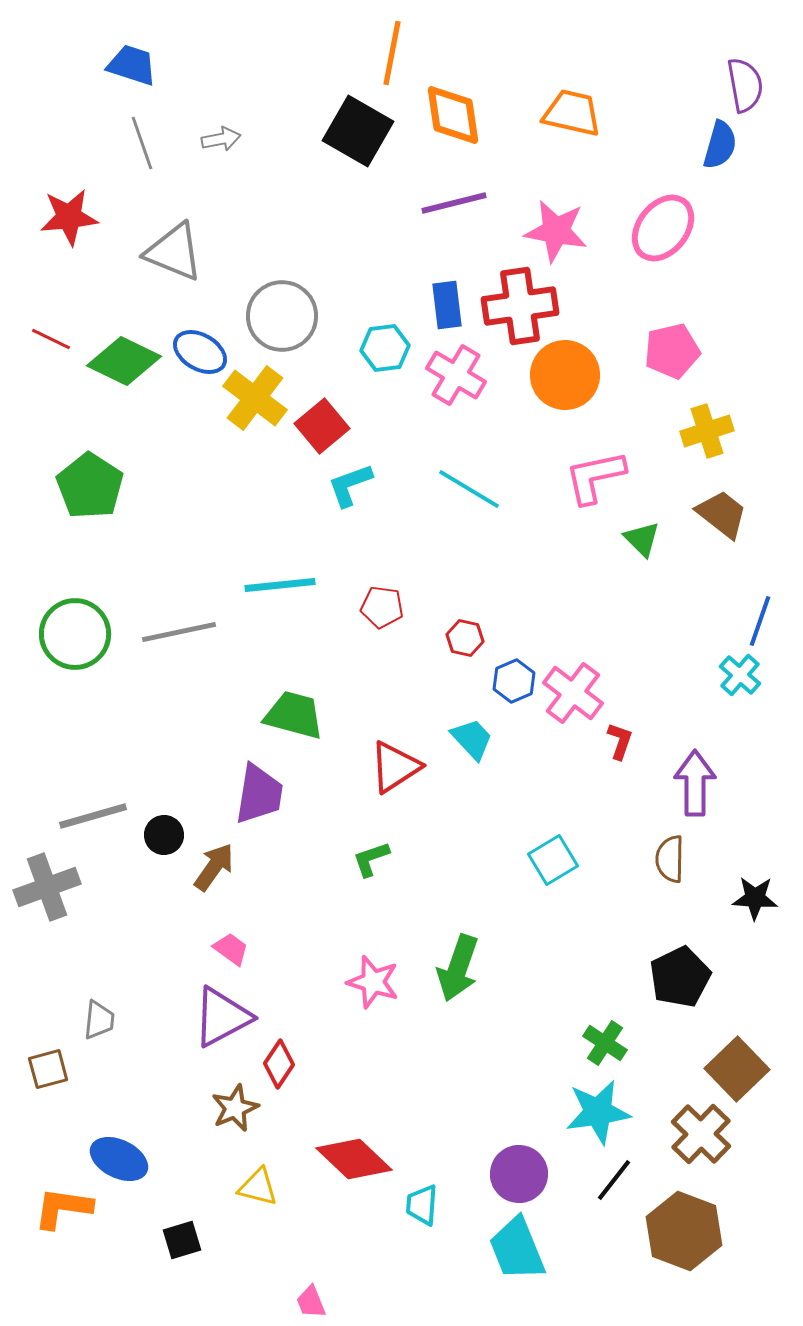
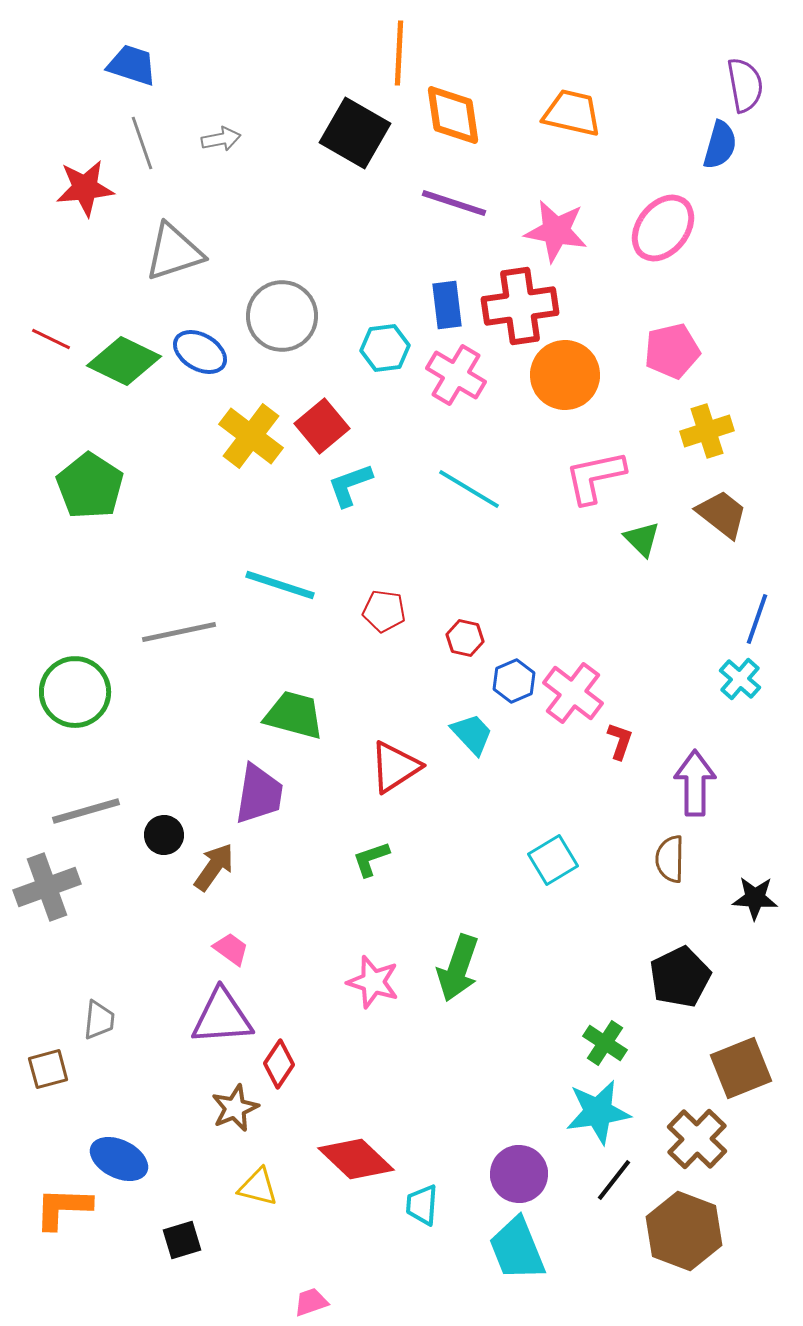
orange line at (392, 53): moved 7 px right; rotated 8 degrees counterclockwise
black square at (358, 131): moved 3 px left, 2 px down
purple line at (454, 203): rotated 32 degrees clockwise
red star at (69, 217): moved 16 px right, 29 px up
gray triangle at (174, 252): rotated 40 degrees counterclockwise
yellow cross at (255, 398): moved 4 px left, 38 px down
cyan line at (280, 585): rotated 24 degrees clockwise
red pentagon at (382, 607): moved 2 px right, 4 px down
blue line at (760, 621): moved 3 px left, 2 px up
green circle at (75, 634): moved 58 px down
cyan cross at (740, 675): moved 4 px down
cyan trapezoid at (472, 739): moved 5 px up
gray line at (93, 816): moved 7 px left, 5 px up
purple triangle at (222, 1017): rotated 24 degrees clockwise
brown square at (737, 1069): moved 4 px right, 1 px up; rotated 22 degrees clockwise
brown cross at (701, 1134): moved 4 px left, 5 px down
red diamond at (354, 1159): moved 2 px right
orange L-shape at (63, 1208): rotated 6 degrees counterclockwise
pink trapezoid at (311, 1302): rotated 93 degrees clockwise
